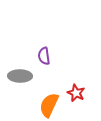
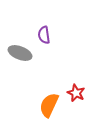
purple semicircle: moved 21 px up
gray ellipse: moved 23 px up; rotated 20 degrees clockwise
